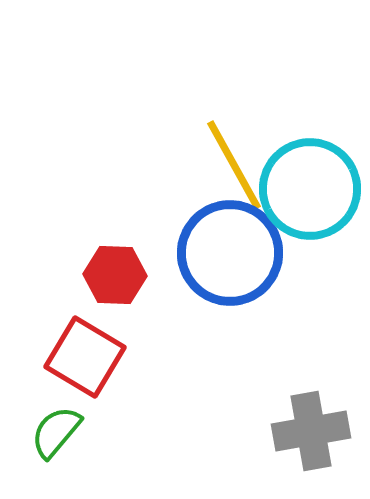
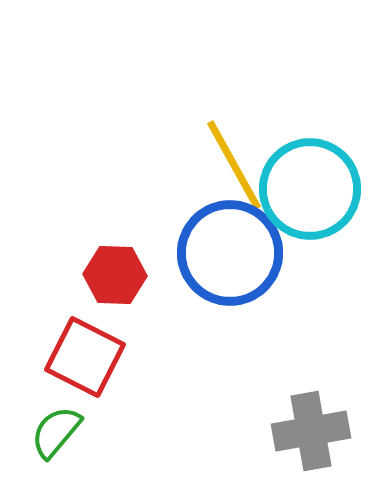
red square: rotated 4 degrees counterclockwise
